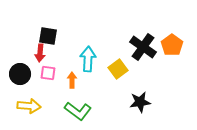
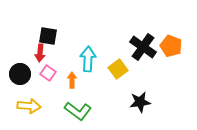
orange pentagon: moved 1 px left, 1 px down; rotated 15 degrees counterclockwise
pink square: rotated 28 degrees clockwise
